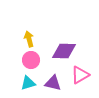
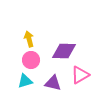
cyan triangle: moved 3 px left, 2 px up
